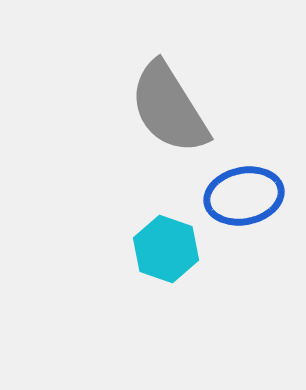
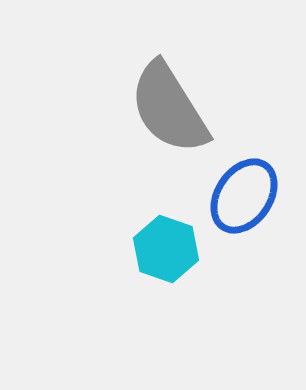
blue ellipse: rotated 44 degrees counterclockwise
